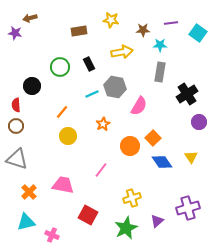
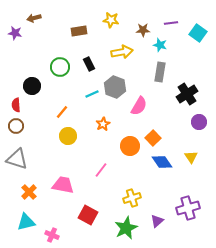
brown arrow: moved 4 px right
cyan star: rotated 16 degrees clockwise
gray hexagon: rotated 10 degrees clockwise
